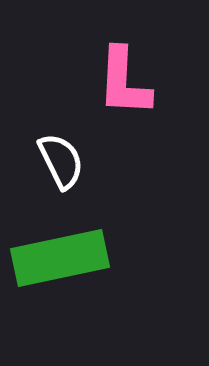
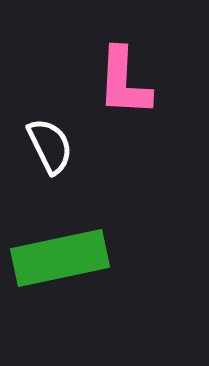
white semicircle: moved 11 px left, 15 px up
